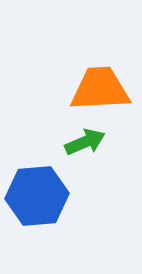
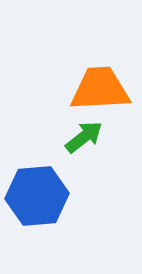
green arrow: moved 1 px left, 5 px up; rotated 15 degrees counterclockwise
